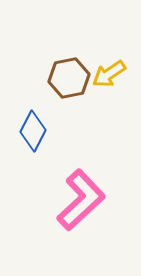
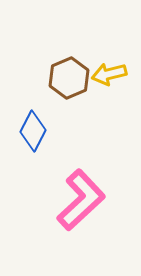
yellow arrow: rotated 20 degrees clockwise
brown hexagon: rotated 12 degrees counterclockwise
